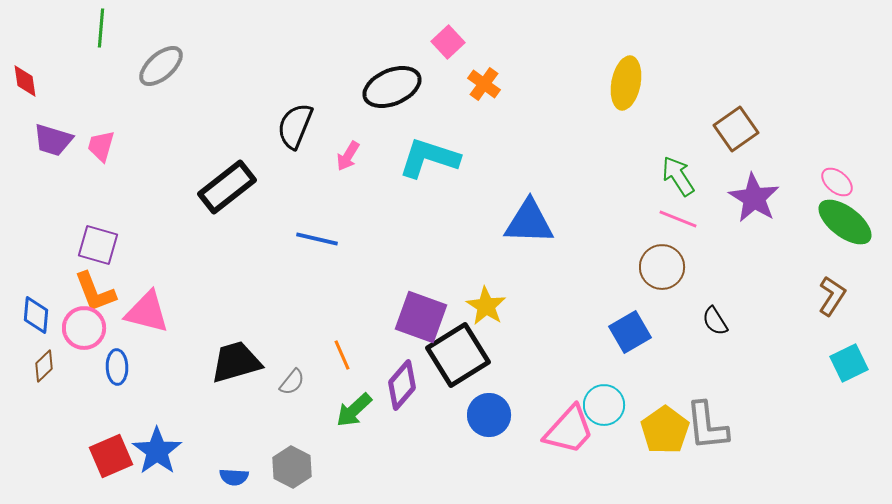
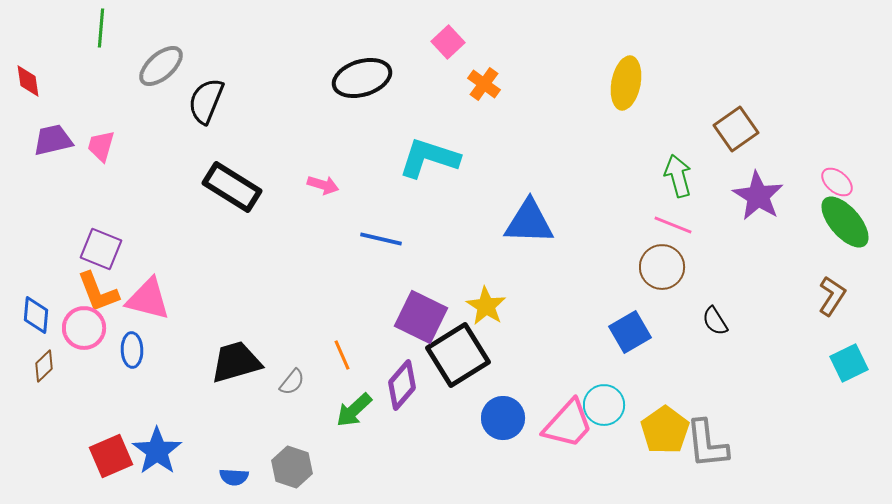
red diamond at (25, 81): moved 3 px right
black ellipse at (392, 87): moved 30 px left, 9 px up; rotated 6 degrees clockwise
black semicircle at (295, 126): moved 89 px left, 25 px up
purple trapezoid at (53, 140): rotated 150 degrees clockwise
pink arrow at (348, 156): moved 25 px left, 29 px down; rotated 104 degrees counterclockwise
green arrow at (678, 176): rotated 18 degrees clockwise
black rectangle at (227, 187): moved 5 px right; rotated 70 degrees clockwise
purple star at (754, 198): moved 4 px right, 2 px up
pink line at (678, 219): moved 5 px left, 6 px down
green ellipse at (845, 222): rotated 12 degrees clockwise
blue line at (317, 239): moved 64 px right
purple square at (98, 245): moved 3 px right, 4 px down; rotated 6 degrees clockwise
orange L-shape at (95, 292): moved 3 px right
pink triangle at (147, 312): moved 1 px right, 13 px up
purple square at (421, 317): rotated 6 degrees clockwise
blue ellipse at (117, 367): moved 15 px right, 17 px up
blue circle at (489, 415): moved 14 px right, 3 px down
gray L-shape at (707, 426): moved 18 px down
pink trapezoid at (569, 430): moved 1 px left, 6 px up
gray hexagon at (292, 467): rotated 9 degrees counterclockwise
